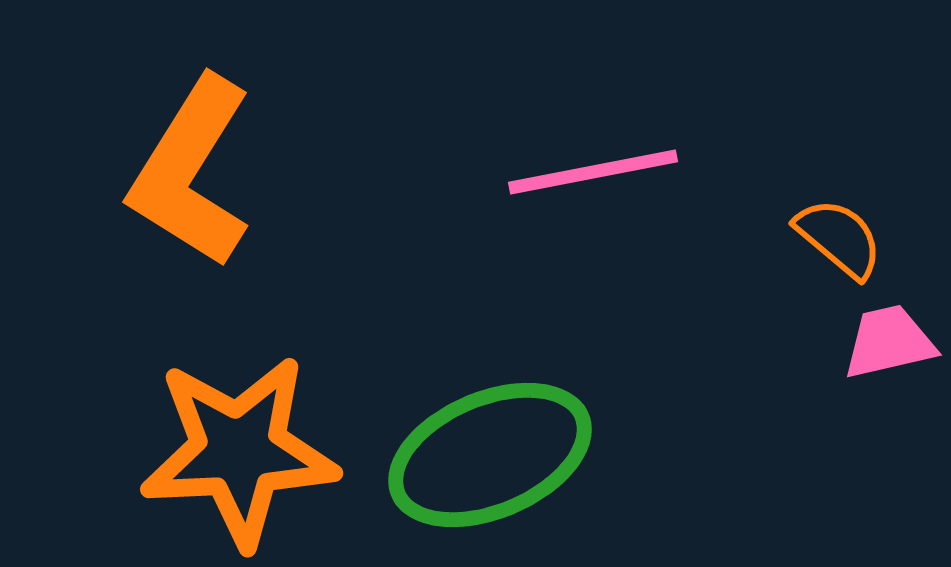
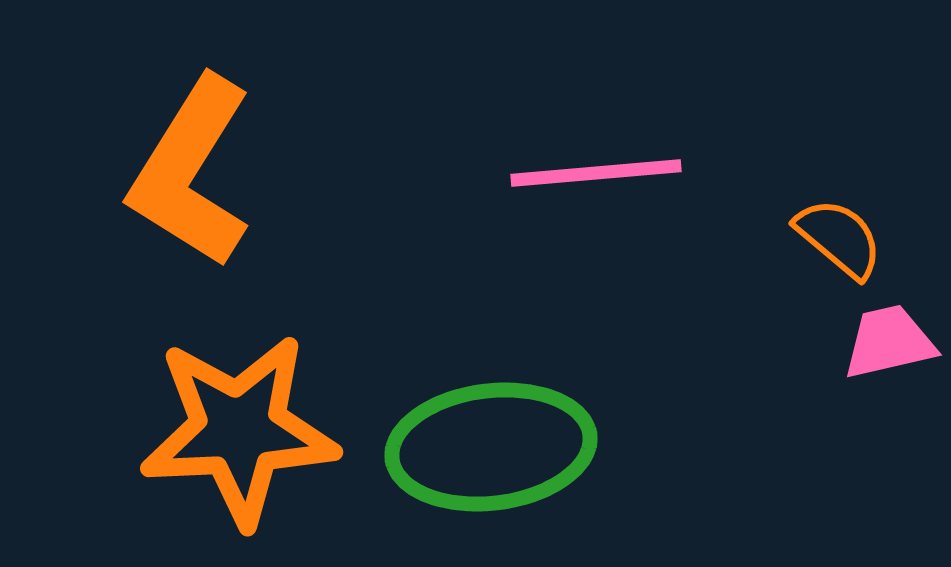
pink line: moved 3 px right, 1 px down; rotated 6 degrees clockwise
orange star: moved 21 px up
green ellipse: moved 1 px right, 8 px up; rotated 16 degrees clockwise
